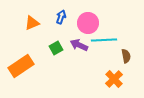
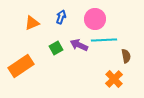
pink circle: moved 7 px right, 4 px up
